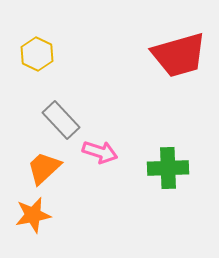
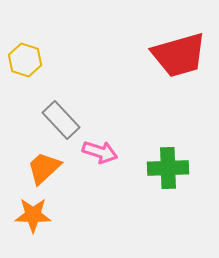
yellow hexagon: moved 12 px left, 6 px down; rotated 8 degrees counterclockwise
orange star: rotated 12 degrees clockwise
